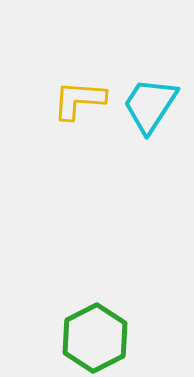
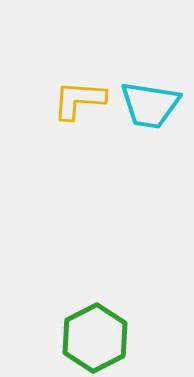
cyan trapezoid: rotated 114 degrees counterclockwise
